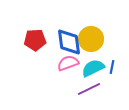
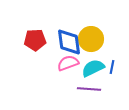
purple line: rotated 30 degrees clockwise
